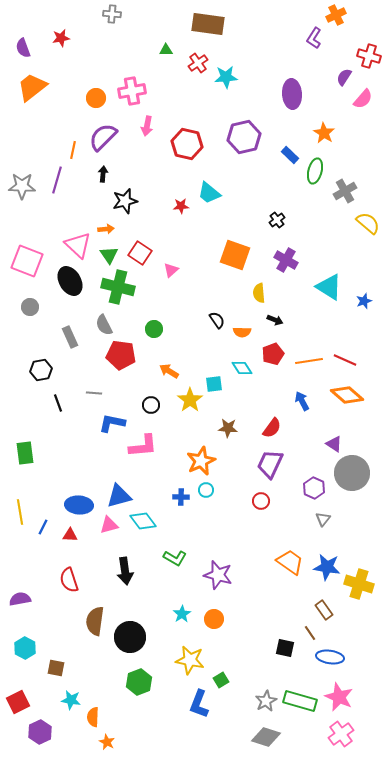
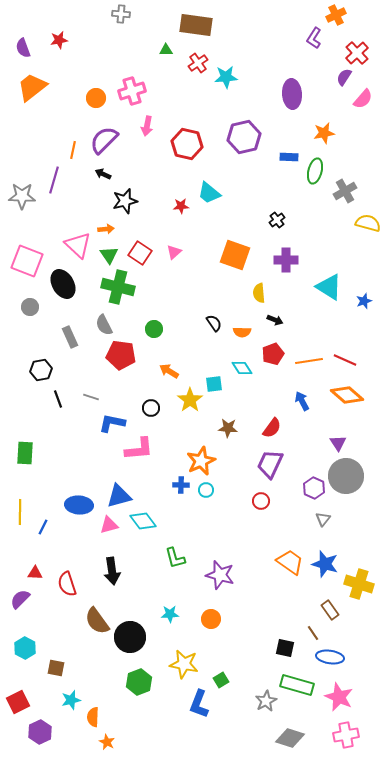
gray cross at (112, 14): moved 9 px right
brown rectangle at (208, 24): moved 12 px left, 1 px down
red star at (61, 38): moved 2 px left, 2 px down
red cross at (369, 56): moved 12 px left, 3 px up; rotated 30 degrees clockwise
pink cross at (132, 91): rotated 8 degrees counterclockwise
orange star at (324, 133): rotated 30 degrees clockwise
purple semicircle at (103, 137): moved 1 px right, 3 px down
blue rectangle at (290, 155): moved 1 px left, 2 px down; rotated 42 degrees counterclockwise
black arrow at (103, 174): rotated 70 degrees counterclockwise
purple line at (57, 180): moved 3 px left
gray star at (22, 186): moved 10 px down
yellow semicircle at (368, 223): rotated 25 degrees counterclockwise
purple cross at (286, 260): rotated 30 degrees counterclockwise
pink triangle at (171, 270): moved 3 px right, 18 px up
black ellipse at (70, 281): moved 7 px left, 3 px down
black semicircle at (217, 320): moved 3 px left, 3 px down
gray line at (94, 393): moved 3 px left, 4 px down; rotated 14 degrees clockwise
black line at (58, 403): moved 4 px up
black circle at (151, 405): moved 3 px down
purple triangle at (334, 444): moved 4 px right, 1 px up; rotated 24 degrees clockwise
pink L-shape at (143, 446): moved 4 px left, 3 px down
green rectangle at (25, 453): rotated 10 degrees clockwise
gray circle at (352, 473): moved 6 px left, 3 px down
blue cross at (181, 497): moved 12 px up
yellow line at (20, 512): rotated 10 degrees clockwise
red triangle at (70, 535): moved 35 px left, 38 px down
green L-shape at (175, 558): rotated 45 degrees clockwise
blue star at (327, 567): moved 2 px left, 3 px up; rotated 8 degrees clockwise
black arrow at (125, 571): moved 13 px left
purple star at (218, 575): moved 2 px right
red semicircle at (69, 580): moved 2 px left, 4 px down
purple semicircle at (20, 599): rotated 35 degrees counterclockwise
brown rectangle at (324, 610): moved 6 px right
cyan star at (182, 614): moved 12 px left; rotated 30 degrees clockwise
orange circle at (214, 619): moved 3 px left
brown semicircle at (95, 621): moved 2 px right; rotated 44 degrees counterclockwise
brown line at (310, 633): moved 3 px right
yellow star at (190, 660): moved 6 px left, 4 px down
cyan star at (71, 700): rotated 24 degrees counterclockwise
green rectangle at (300, 701): moved 3 px left, 16 px up
pink cross at (341, 734): moved 5 px right, 1 px down; rotated 25 degrees clockwise
gray diamond at (266, 737): moved 24 px right, 1 px down
